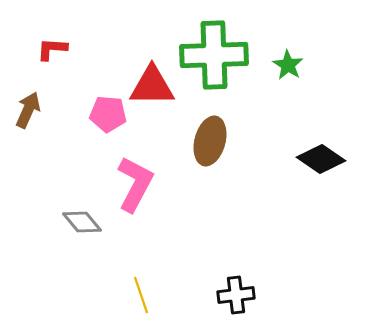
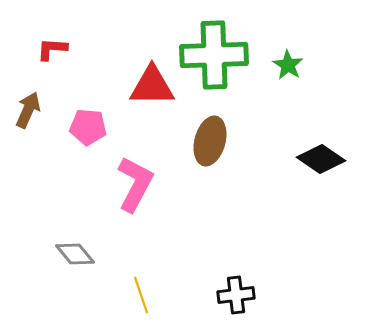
pink pentagon: moved 20 px left, 13 px down
gray diamond: moved 7 px left, 32 px down
